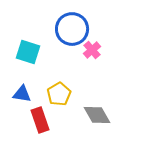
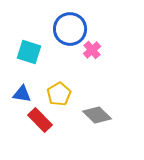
blue circle: moved 2 px left
cyan square: moved 1 px right
gray diamond: rotated 16 degrees counterclockwise
red rectangle: rotated 25 degrees counterclockwise
